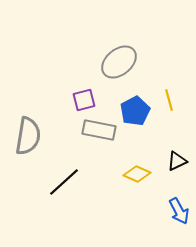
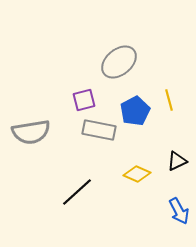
gray semicircle: moved 3 px right, 4 px up; rotated 72 degrees clockwise
black line: moved 13 px right, 10 px down
